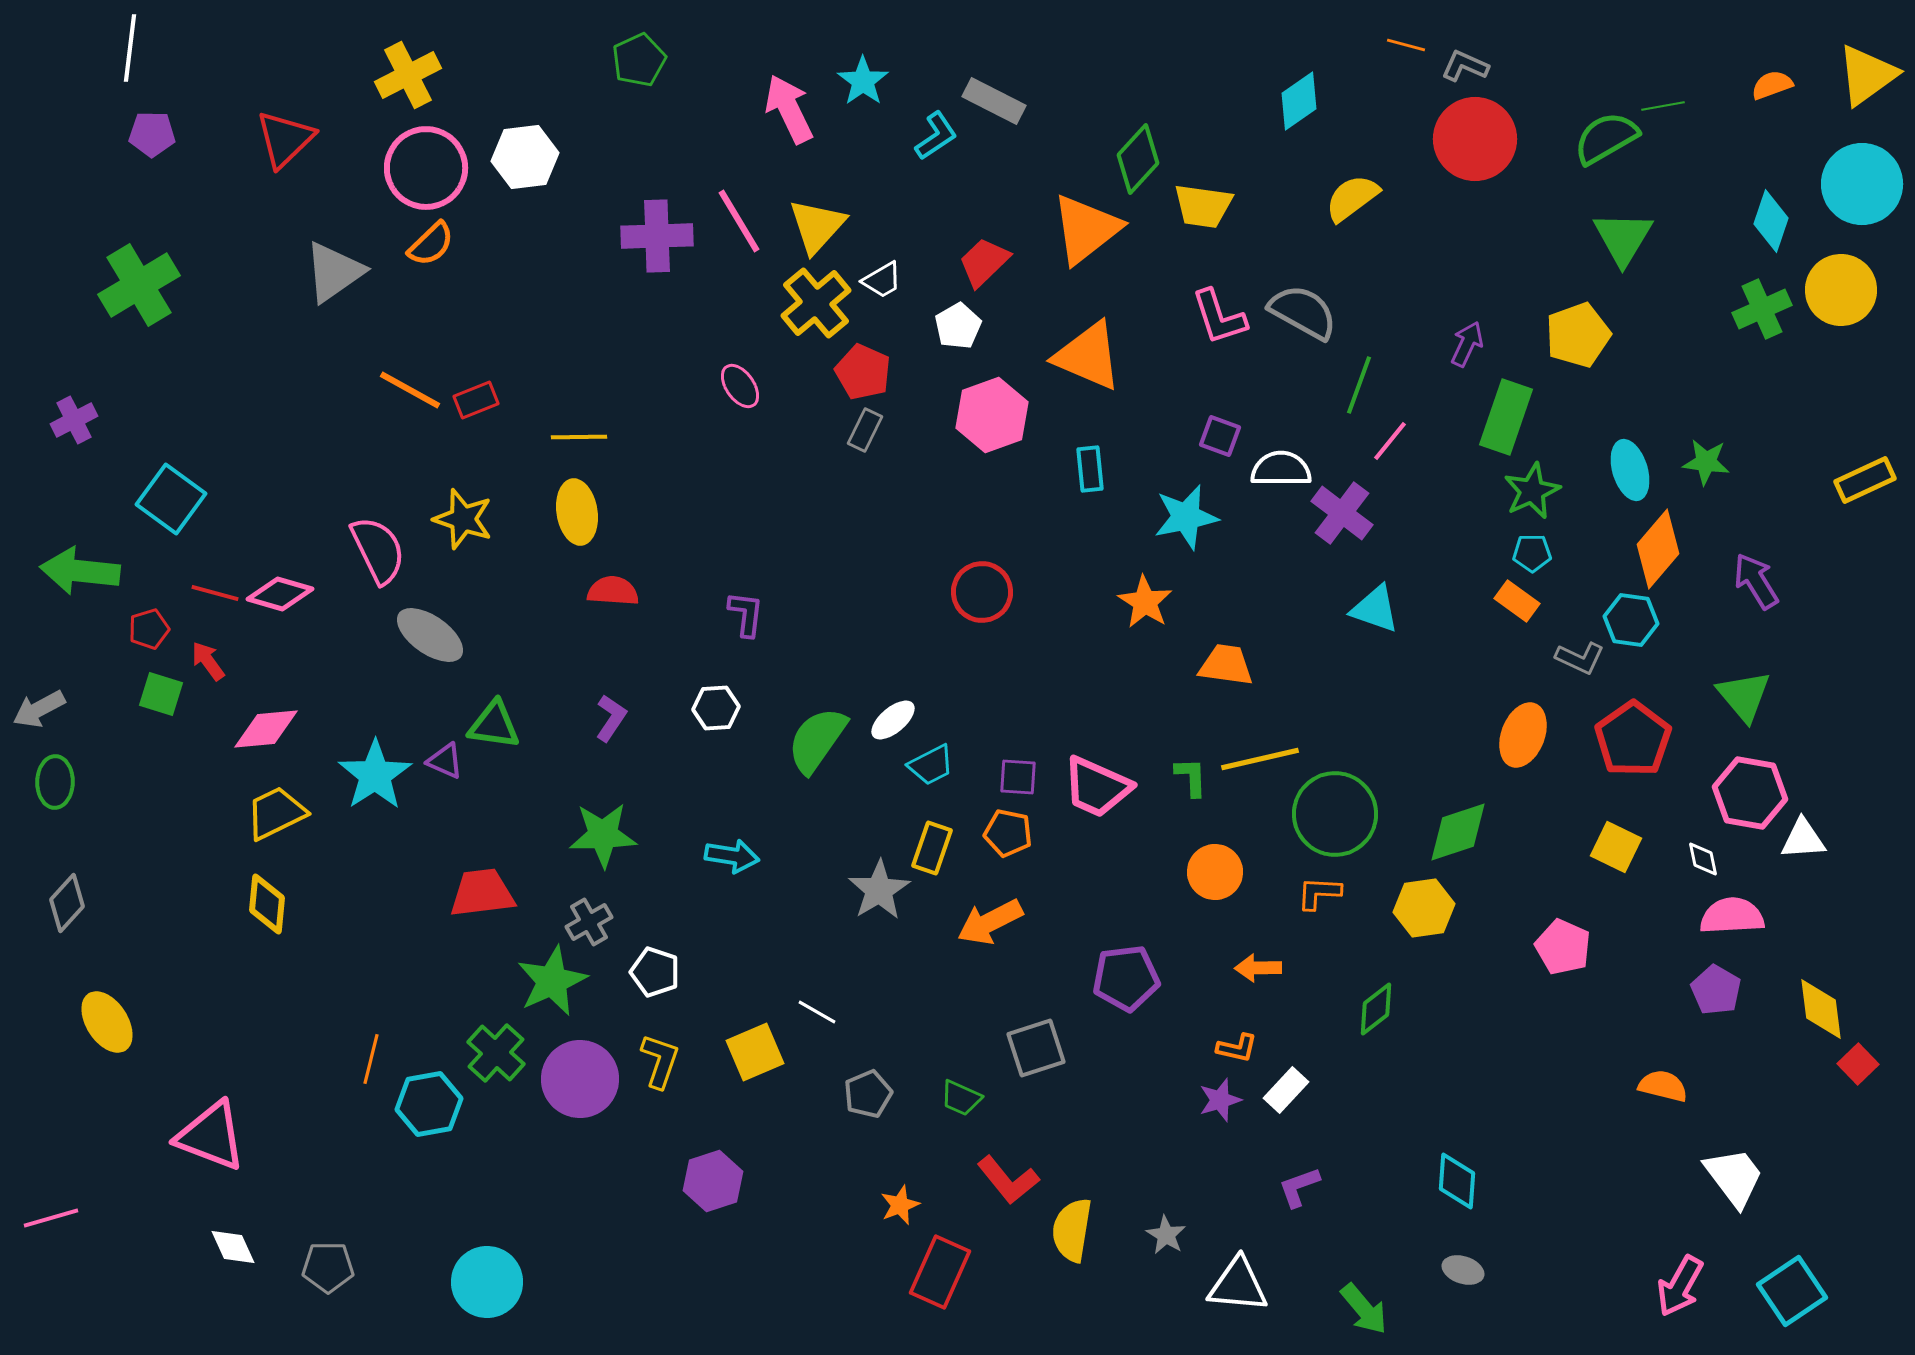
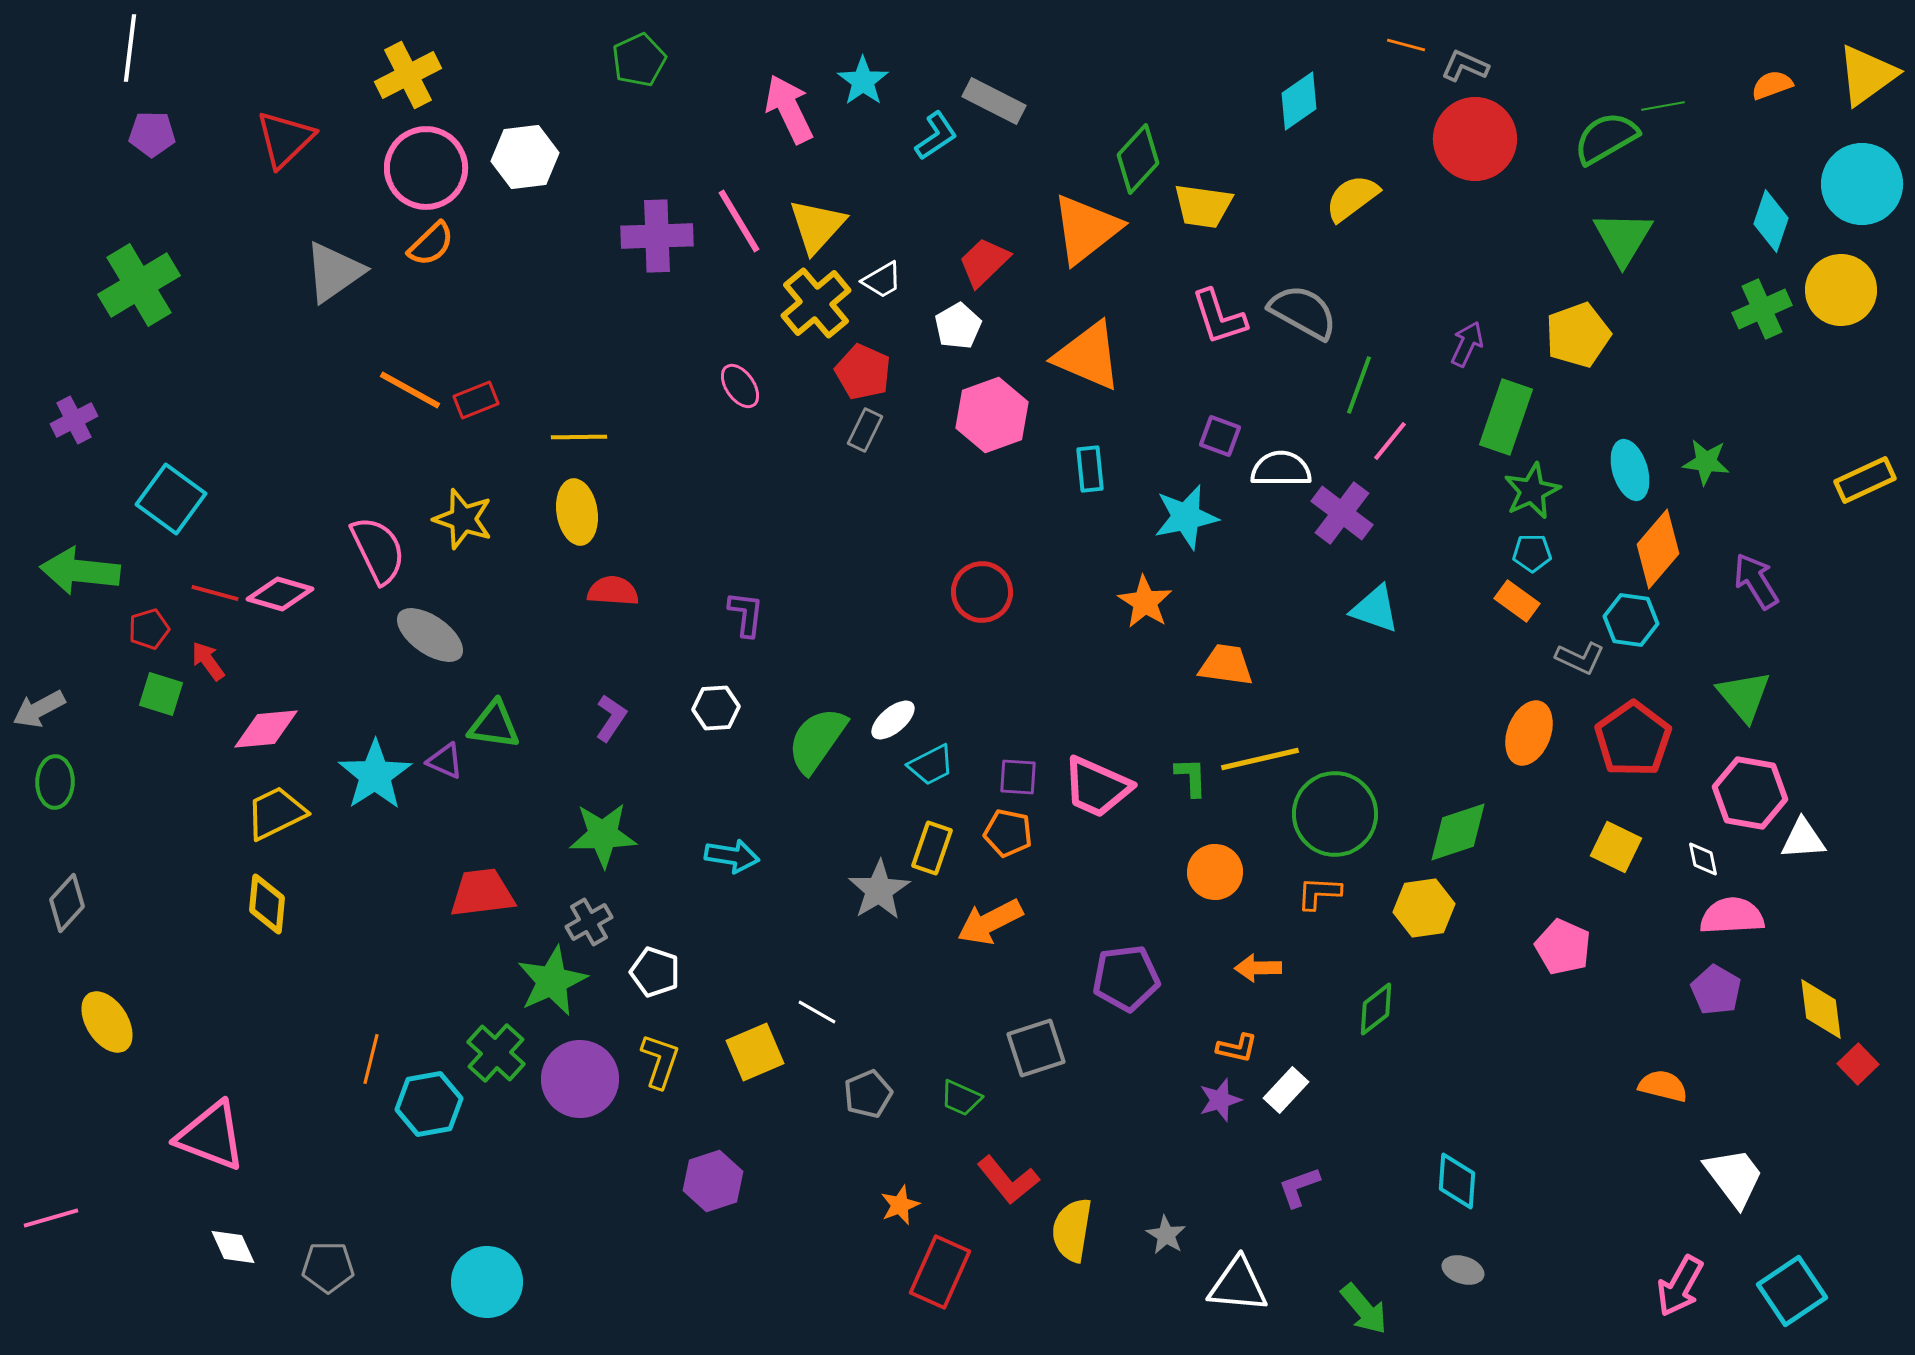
orange ellipse at (1523, 735): moved 6 px right, 2 px up
